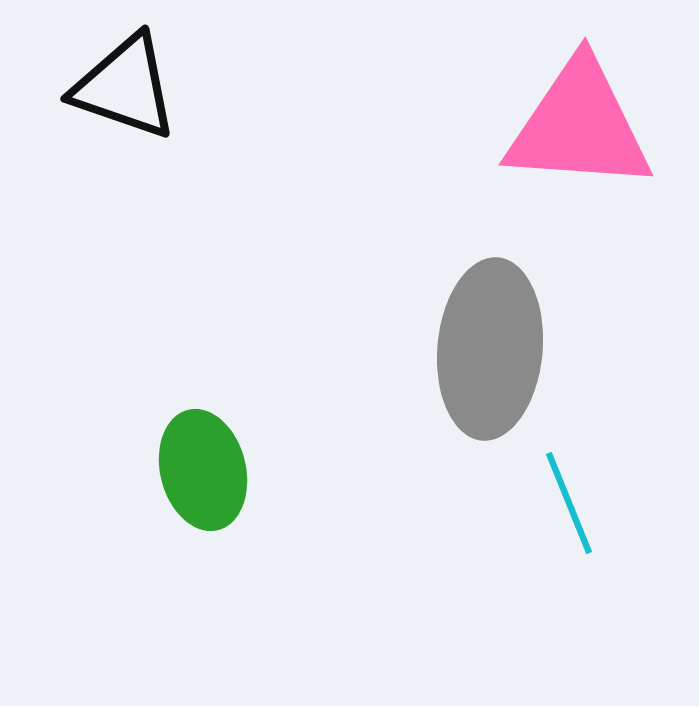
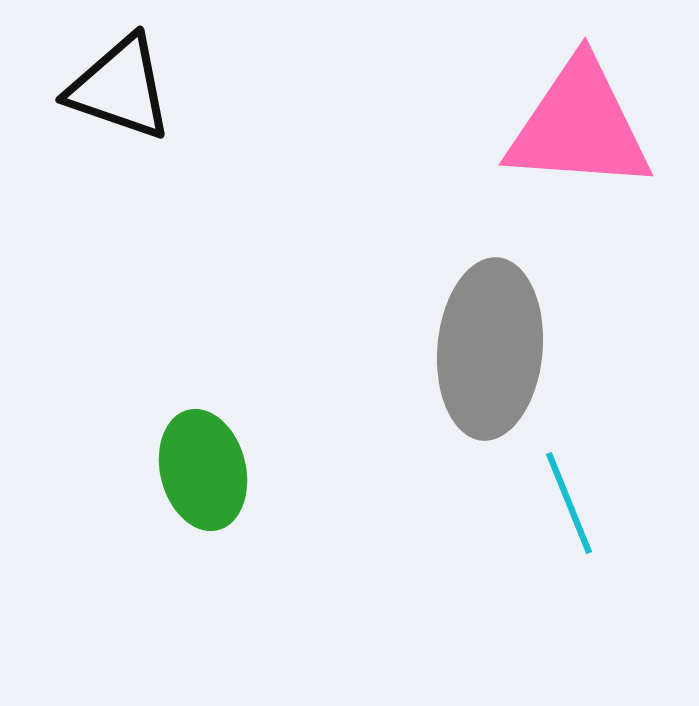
black triangle: moved 5 px left, 1 px down
